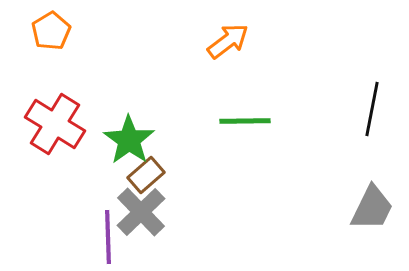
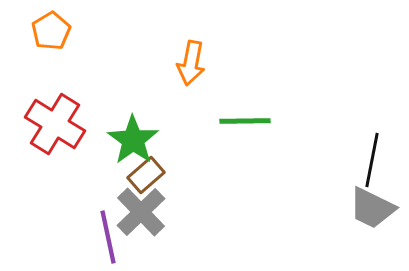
orange arrow: moved 37 px left, 22 px down; rotated 138 degrees clockwise
black line: moved 51 px down
green star: moved 4 px right
gray trapezoid: rotated 90 degrees clockwise
purple line: rotated 10 degrees counterclockwise
